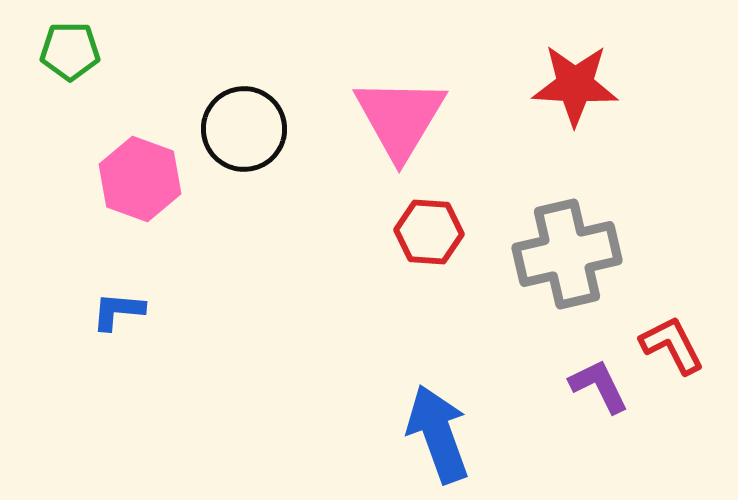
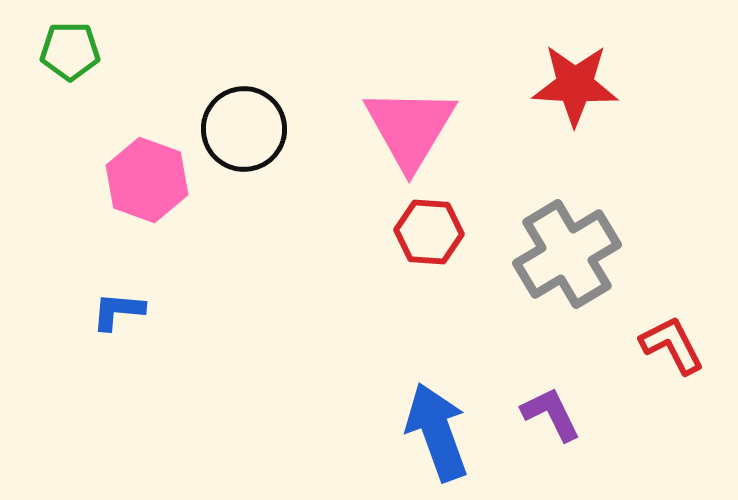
pink triangle: moved 10 px right, 10 px down
pink hexagon: moved 7 px right, 1 px down
gray cross: rotated 18 degrees counterclockwise
purple L-shape: moved 48 px left, 28 px down
blue arrow: moved 1 px left, 2 px up
